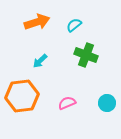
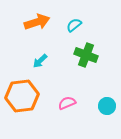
cyan circle: moved 3 px down
